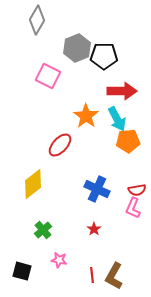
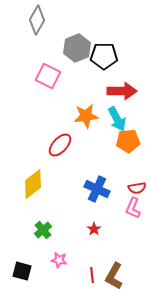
orange star: rotated 30 degrees clockwise
red semicircle: moved 2 px up
